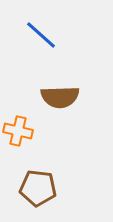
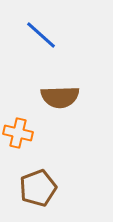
orange cross: moved 2 px down
brown pentagon: rotated 27 degrees counterclockwise
